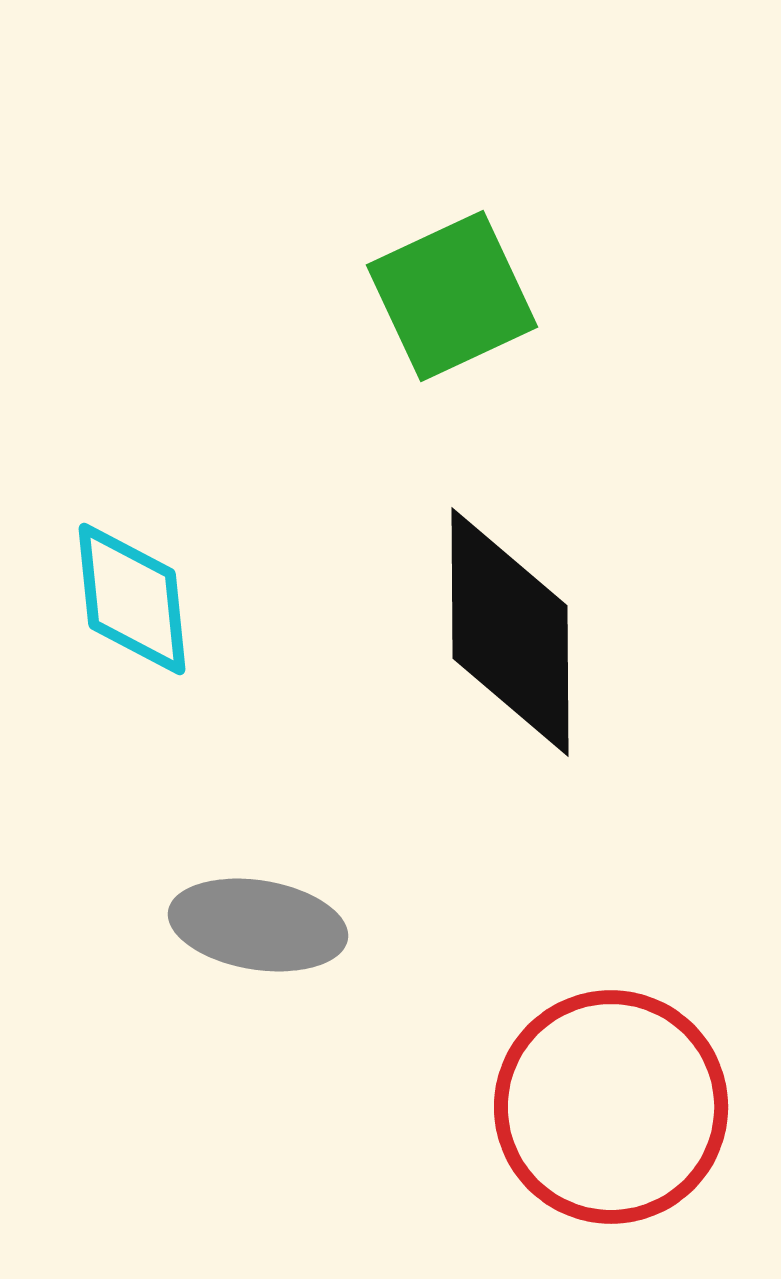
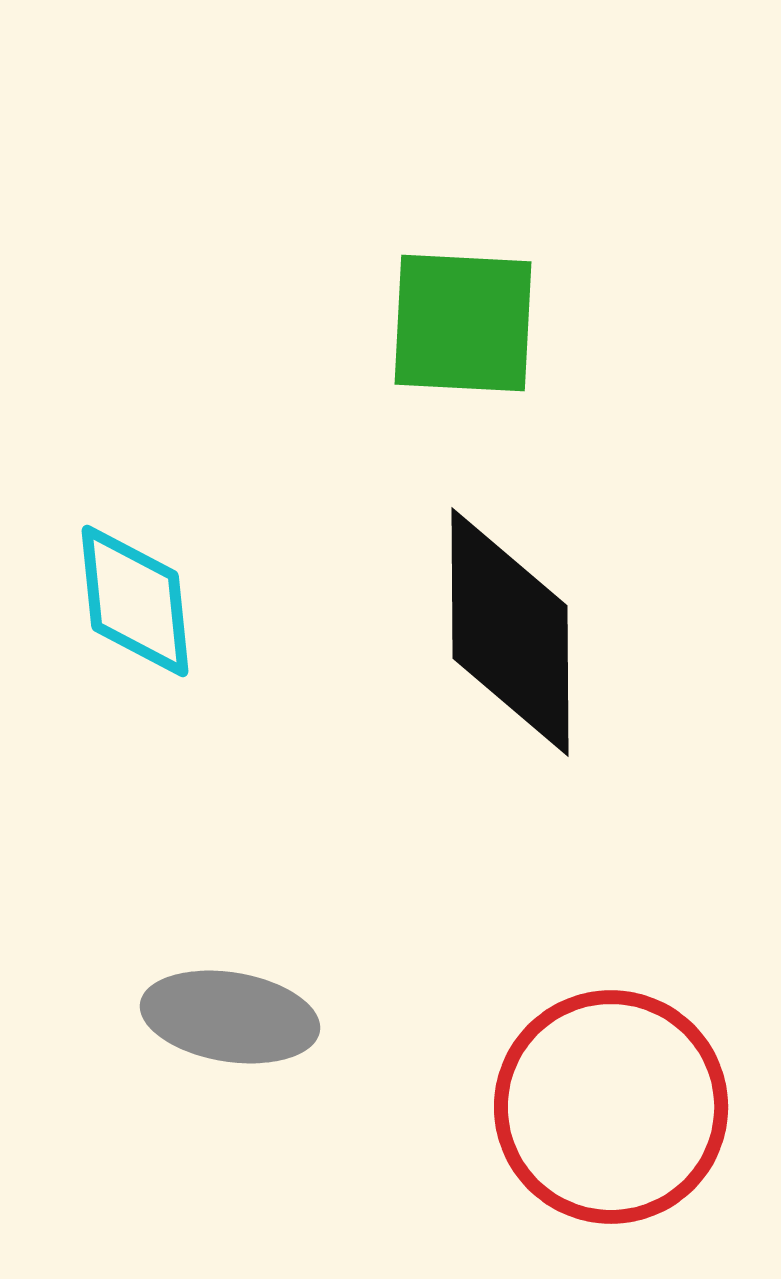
green square: moved 11 px right, 27 px down; rotated 28 degrees clockwise
cyan diamond: moved 3 px right, 2 px down
gray ellipse: moved 28 px left, 92 px down
